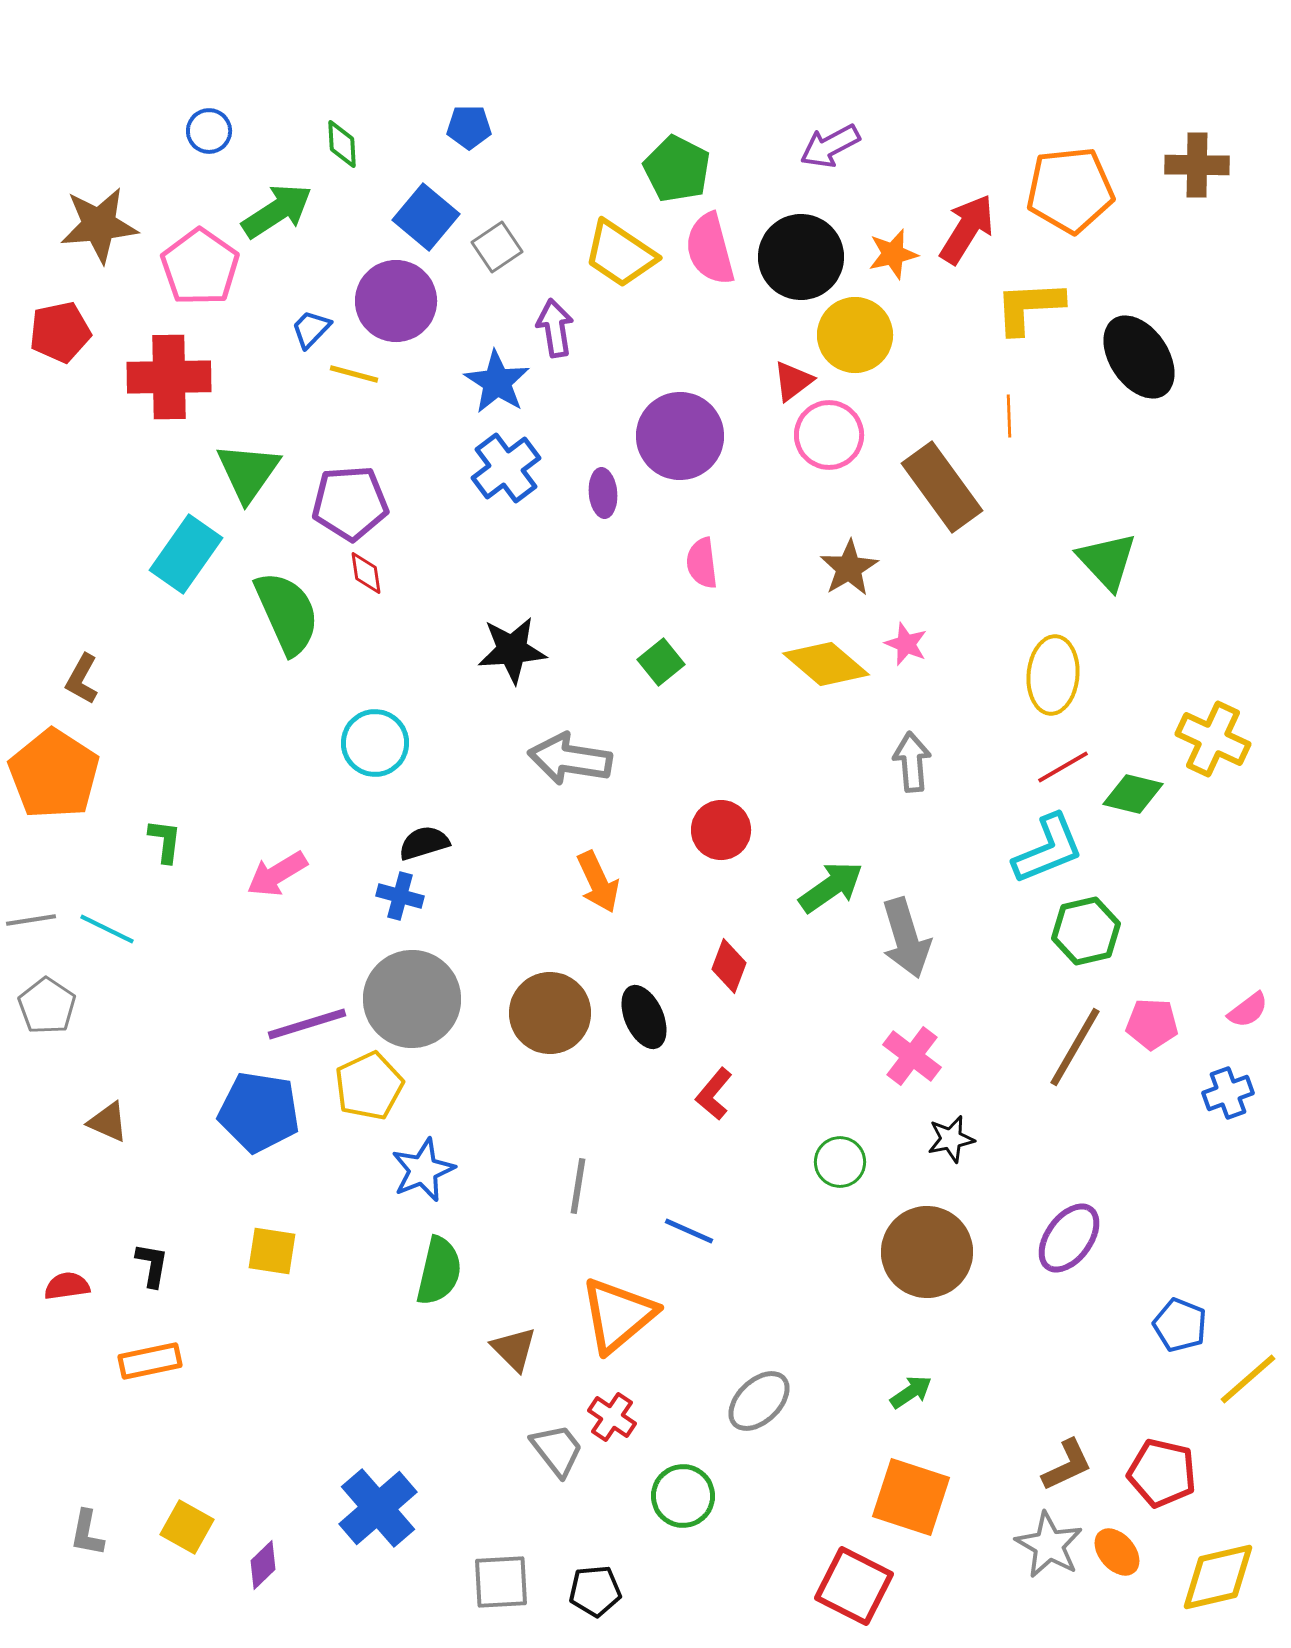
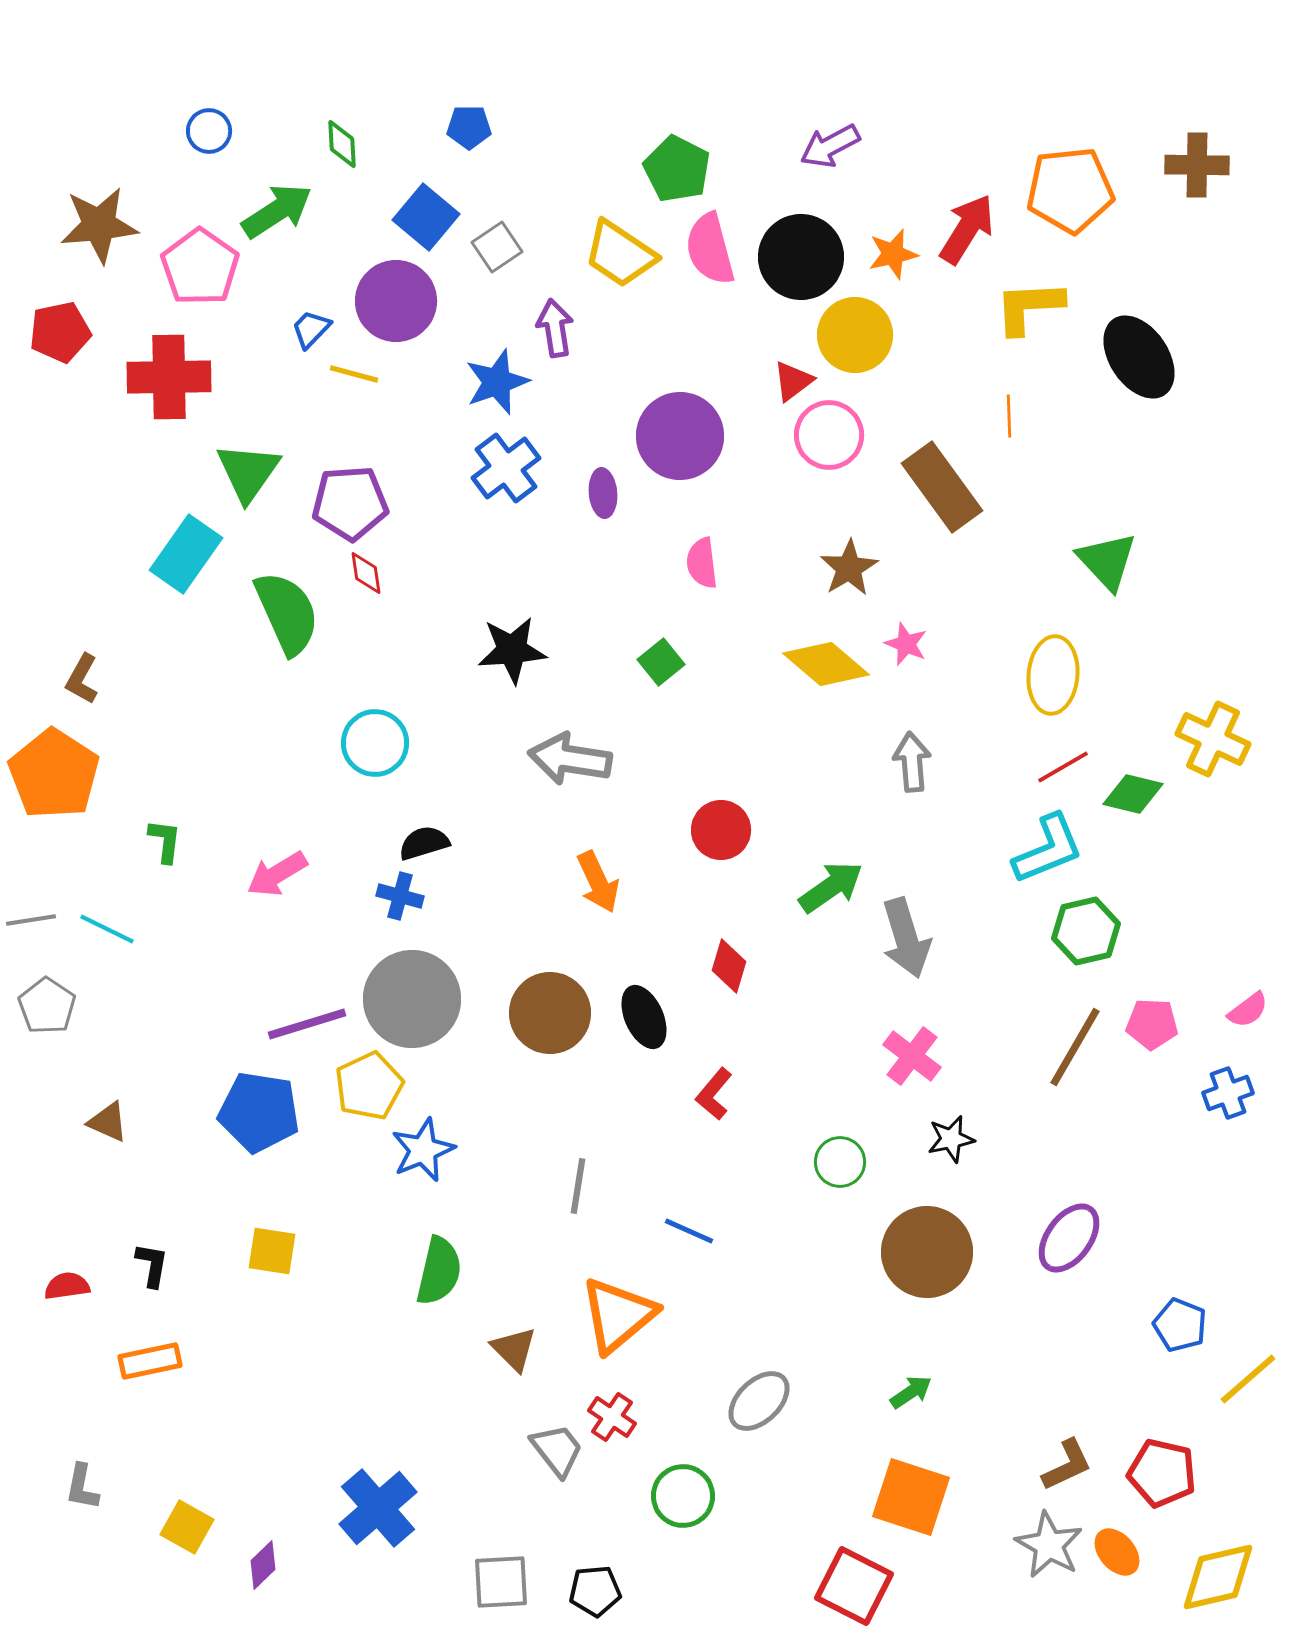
blue star at (497, 382): rotated 20 degrees clockwise
red diamond at (729, 966): rotated 4 degrees counterclockwise
blue star at (423, 1170): moved 20 px up
gray L-shape at (87, 1533): moved 5 px left, 46 px up
